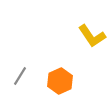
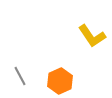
gray line: rotated 60 degrees counterclockwise
